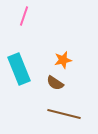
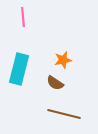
pink line: moved 1 px left, 1 px down; rotated 24 degrees counterclockwise
cyan rectangle: rotated 36 degrees clockwise
